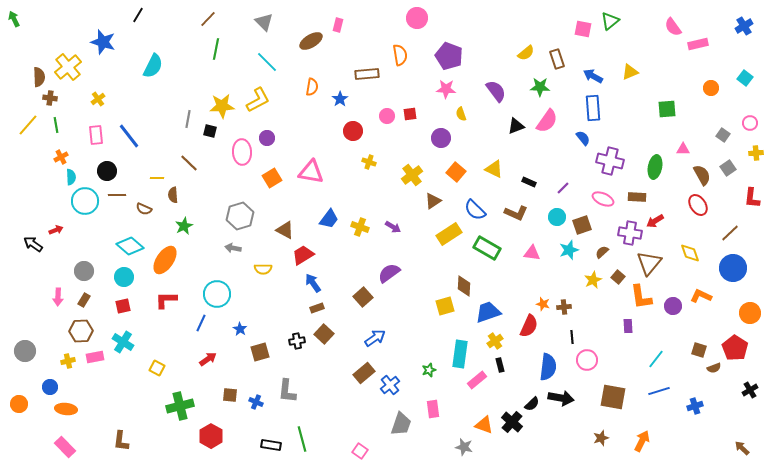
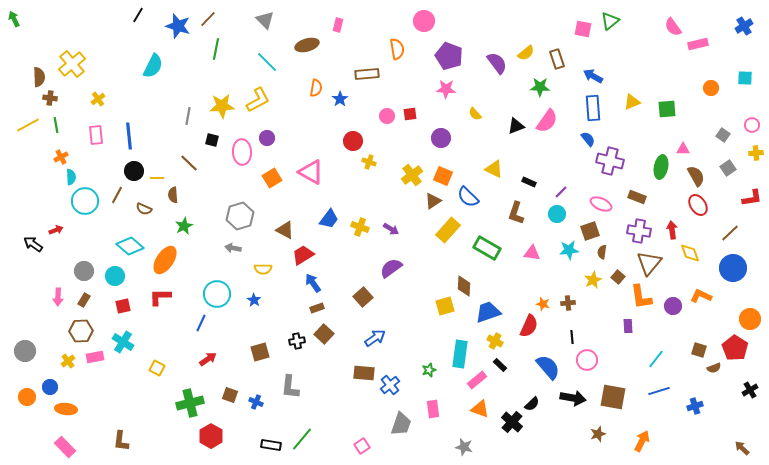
pink circle at (417, 18): moved 7 px right, 3 px down
gray triangle at (264, 22): moved 1 px right, 2 px up
brown ellipse at (311, 41): moved 4 px left, 4 px down; rotated 15 degrees clockwise
blue star at (103, 42): moved 75 px right, 16 px up
orange semicircle at (400, 55): moved 3 px left, 6 px up
yellow cross at (68, 67): moved 4 px right, 3 px up
yellow triangle at (630, 72): moved 2 px right, 30 px down
cyan square at (745, 78): rotated 35 degrees counterclockwise
orange semicircle at (312, 87): moved 4 px right, 1 px down
purple semicircle at (496, 91): moved 1 px right, 28 px up
yellow semicircle at (461, 114): moved 14 px right; rotated 24 degrees counterclockwise
gray line at (188, 119): moved 3 px up
pink circle at (750, 123): moved 2 px right, 2 px down
yellow line at (28, 125): rotated 20 degrees clockwise
black square at (210, 131): moved 2 px right, 9 px down
red circle at (353, 131): moved 10 px down
blue line at (129, 136): rotated 32 degrees clockwise
blue semicircle at (583, 138): moved 5 px right, 1 px down
green ellipse at (655, 167): moved 6 px right
black circle at (107, 171): moved 27 px right
pink triangle at (311, 172): rotated 20 degrees clockwise
orange square at (456, 172): moved 13 px left, 4 px down; rotated 18 degrees counterclockwise
brown semicircle at (702, 175): moved 6 px left, 1 px down
purple line at (563, 188): moved 2 px left, 4 px down
brown line at (117, 195): rotated 60 degrees counterclockwise
brown rectangle at (637, 197): rotated 18 degrees clockwise
red L-shape at (752, 198): rotated 105 degrees counterclockwise
pink ellipse at (603, 199): moved 2 px left, 5 px down
blue semicircle at (475, 210): moved 7 px left, 13 px up
brown L-shape at (516, 213): rotated 85 degrees clockwise
cyan circle at (557, 217): moved 3 px up
red arrow at (655, 221): moved 17 px right, 9 px down; rotated 114 degrees clockwise
brown square at (582, 225): moved 8 px right, 6 px down
purple arrow at (393, 227): moved 2 px left, 2 px down
purple cross at (630, 233): moved 9 px right, 2 px up
yellow rectangle at (449, 234): moved 1 px left, 4 px up; rotated 15 degrees counterclockwise
cyan star at (569, 250): rotated 12 degrees clockwise
brown semicircle at (602, 252): rotated 40 degrees counterclockwise
purple semicircle at (389, 273): moved 2 px right, 5 px up
cyan circle at (124, 277): moved 9 px left, 1 px up
red L-shape at (166, 300): moved 6 px left, 3 px up
brown cross at (564, 307): moved 4 px right, 4 px up
orange circle at (750, 313): moved 6 px down
blue star at (240, 329): moved 14 px right, 29 px up
yellow cross at (495, 341): rotated 28 degrees counterclockwise
yellow cross at (68, 361): rotated 24 degrees counterclockwise
black rectangle at (500, 365): rotated 32 degrees counterclockwise
blue semicircle at (548, 367): rotated 48 degrees counterclockwise
brown rectangle at (364, 373): rotated 45 degrees clockwise
gray L-shape at (287, 391): moved 3 px right, 4 px up
brown square at (230, 395): rotated 14 degrees clockwise
black arrow at (561, 398): moved 12 px right
orange circle at (19, 404): moved 8 px right, 7 px up
green cross at (180, 406): moved 10 px right, 3 px up
orange triangle at (484, 425): moved 4 px left, 16 px up
brown star at (601, 438): moved 3 px left, 4 px up
green line at (302, 439): rotated 55 degrees clockwise
pink square at (360, 451): moved 2 px right, 5 px up; rotated 21 degrees clockwise
